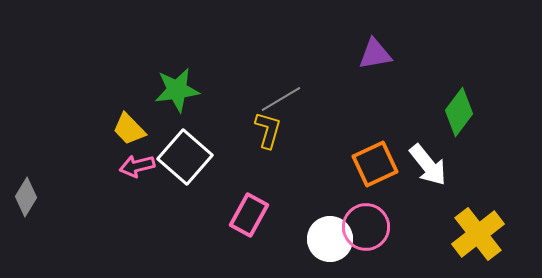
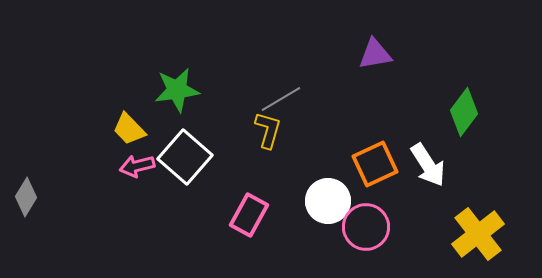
green diamond: moved 5 px right
white arrow: rotated 6 degrees clockwise
white circle: moved 2 px left, 38 px up
